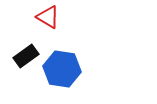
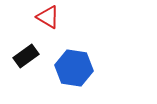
blue hexagon: moved 12 px right, 1 px up
